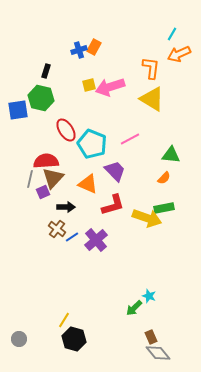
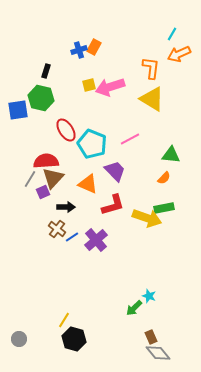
gray line: rotated 18 degrees clockwise
